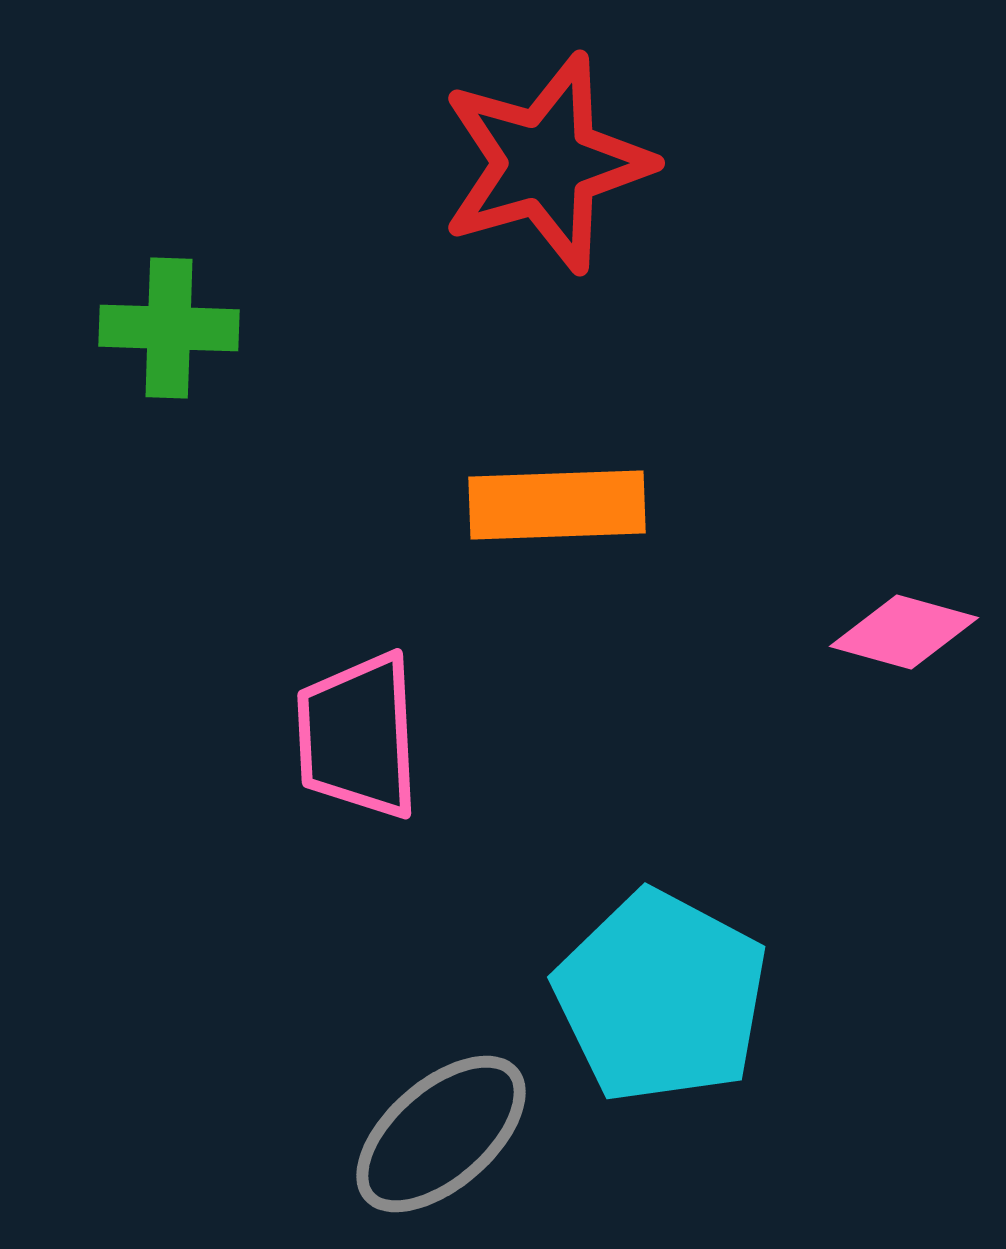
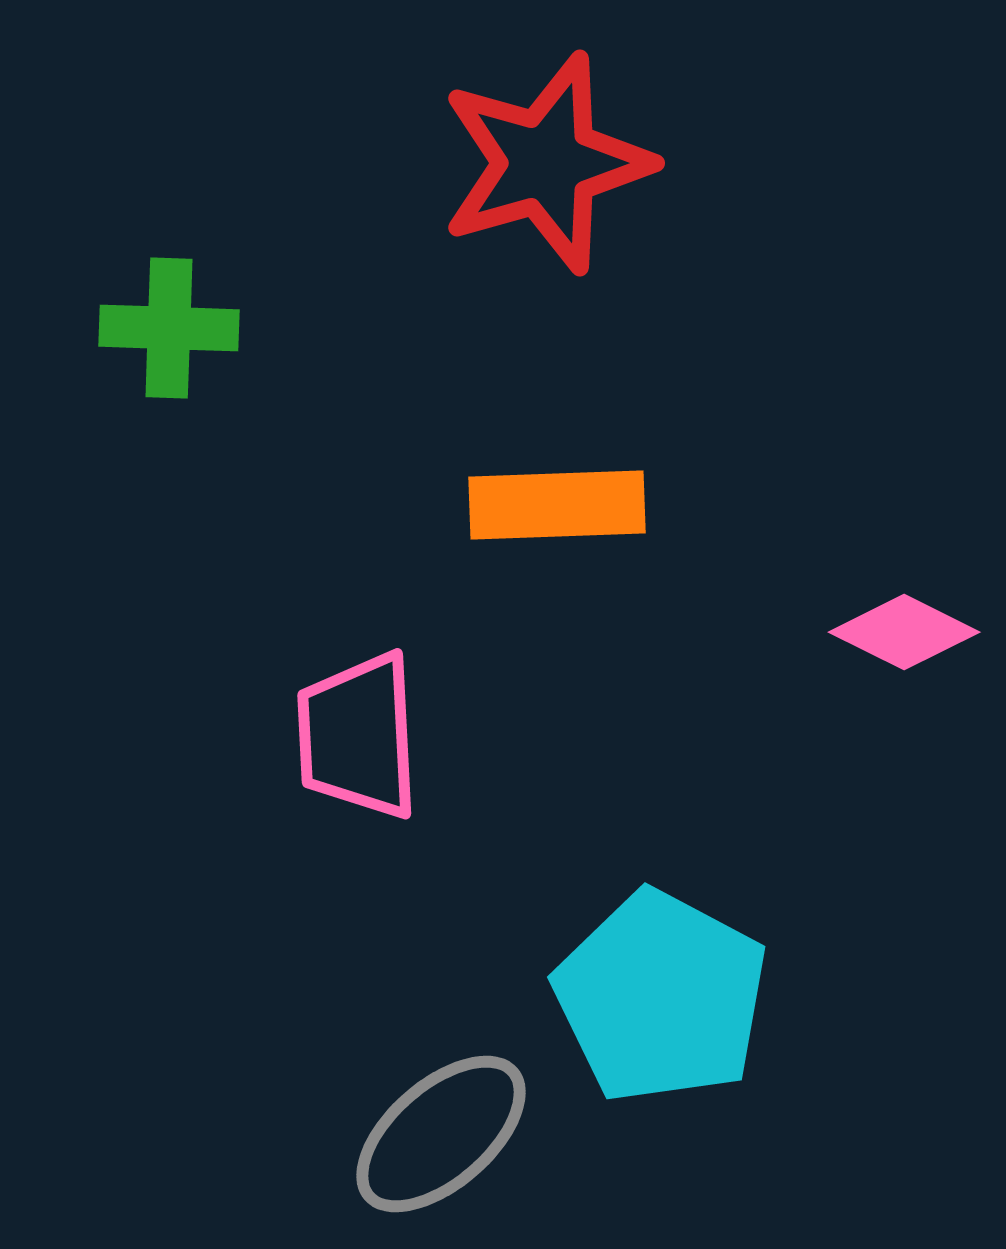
pink diamond: rotated 11 degrees clockwise
